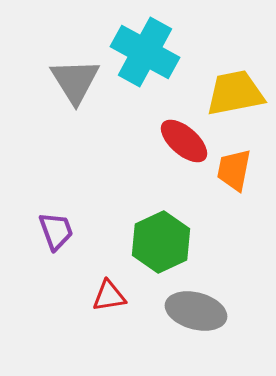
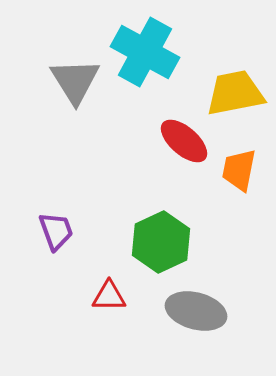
orange trapezoid: moved 5 px right
red triangle: rotated 9 degrees clockwise
